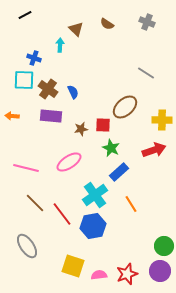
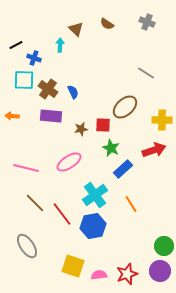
black line: moved 9 px left, 30 px down
blue rectangle: moved 4 px right, 3 px up
